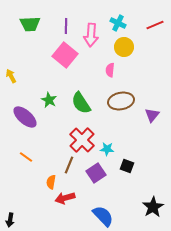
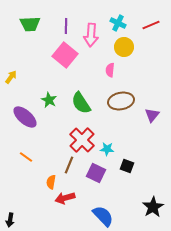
red line: moved 4 px left
yellow arrow: moved 1 px down; rotated 64 degrees clockwise
purple square: rotated 30 degrees counterclockwise
